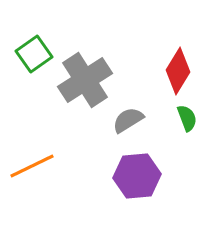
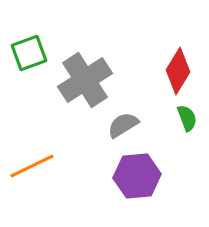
green square: moved 5 px left, 1 px up; rotated 15 degrees clockwise
gray semicircle: moved 5 px left, 5 px down
